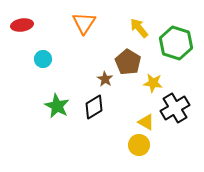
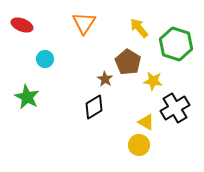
red ellipse: rotated 30 degrees clockwise
green hexagon: moved 1 px down
cyan circle: moved 2 px right
yellow star: moved 2 px up
green star: moved 30 px left, 9 px up
